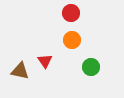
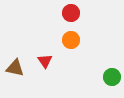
orange circle: moved 1 px left
green circle: moved 21 px right, 10 px down
brown triangle: moved 5 px left, 3 px up
